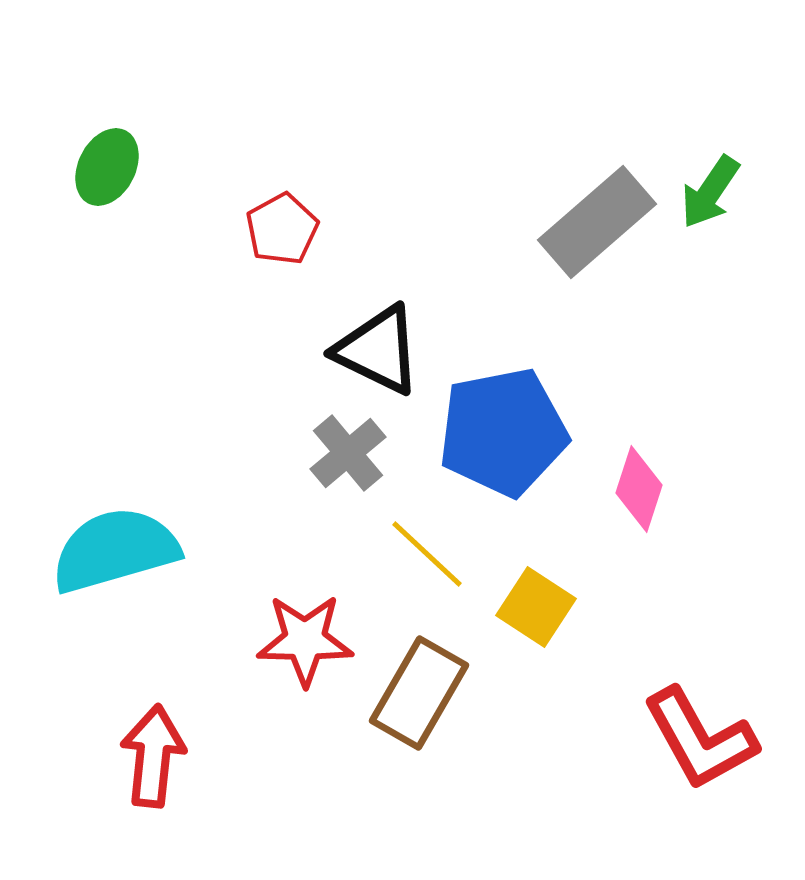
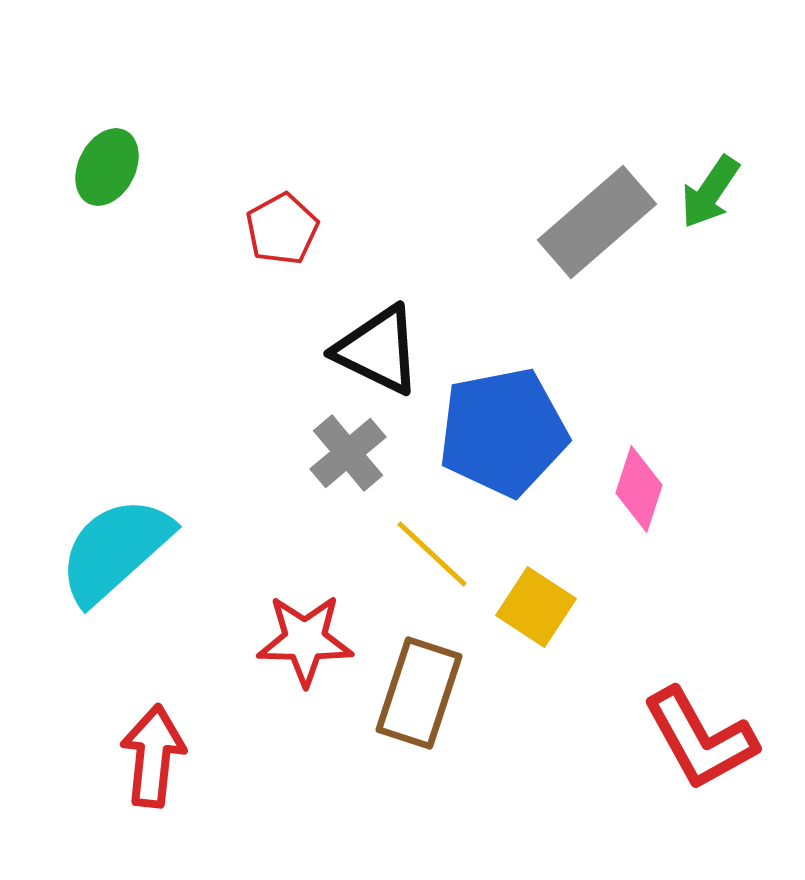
cyan semicircle: rotated 26 degrees counterclockwise
yellow line: moved 5 px right
brown rectangle: rotated 12 degrees counterclockwise
